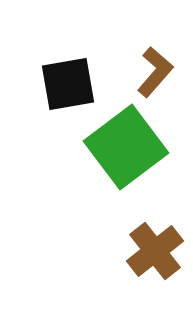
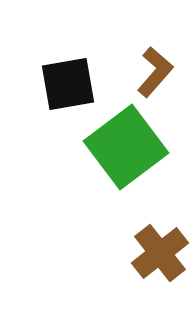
brown cross: moved 5 px right, 2 px down
